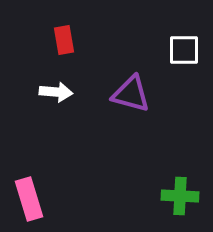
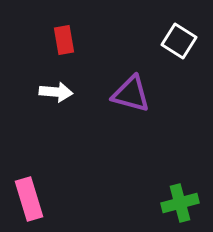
white square: moved 5 px left, 9 px up; rotated 32 degrees clockwise
green cross: moved 7 px down; rotated 18 degrees counterclockwise
